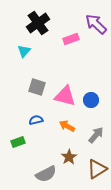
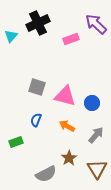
black cross: rotated 10 degrees clockwise
cyan triangle: moved 13 px left, 15 px up
blue circle: moved 1 px right, 3 px down
blue semicircle: rotated 56 degrees counterclockwise
green rectangle: moved 2 px left
brown star: moved 1 px down
brown triangle: rotated 30 degrees counterclockwise
